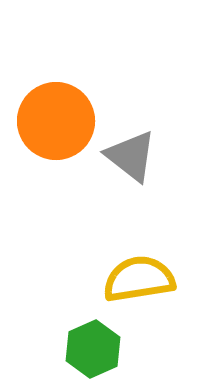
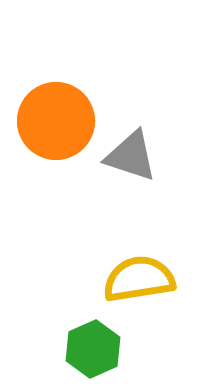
gray triangle: rotated 20 degrees counterclockwise
